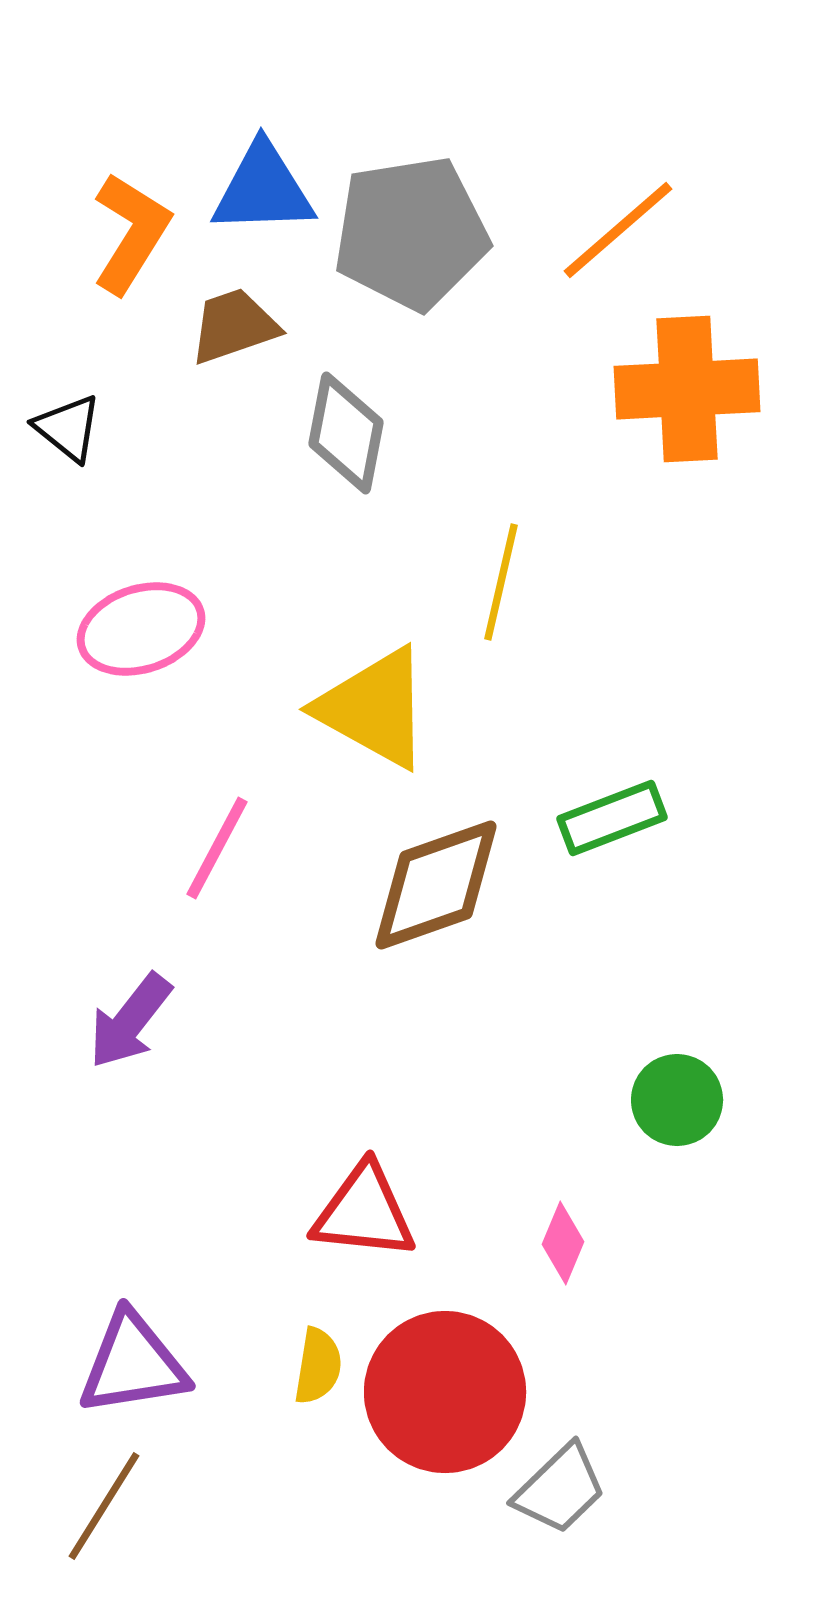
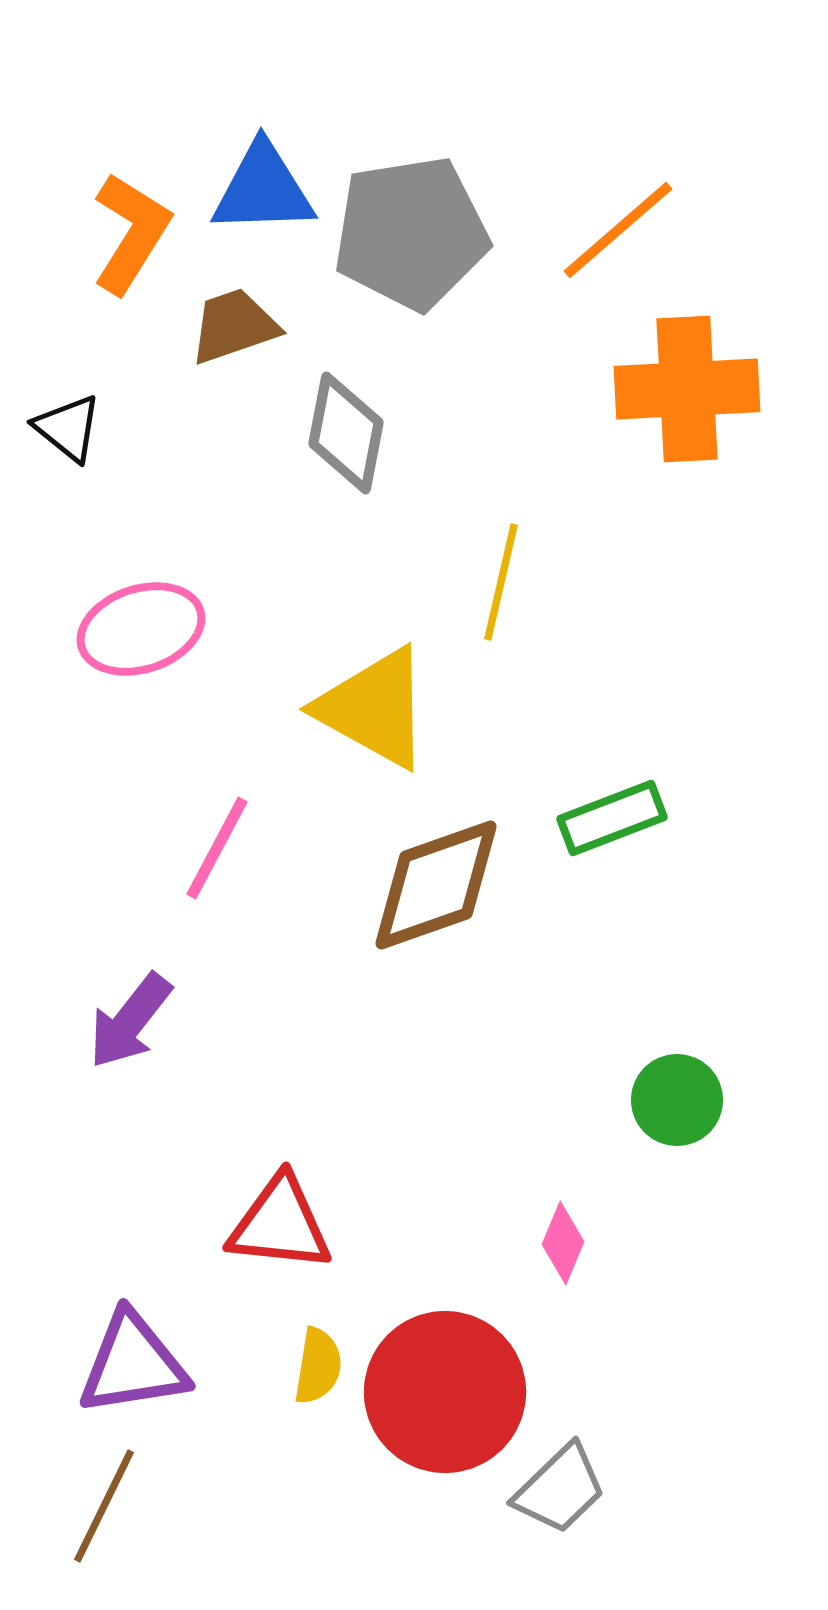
red triangle: moved 84 px left, 12 px down
brown line: rotated 6 degrees counterclockwise
